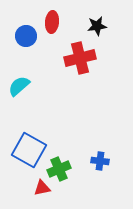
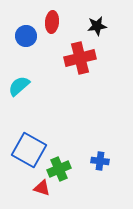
red triangle: rotated 30 degrees clockwise
